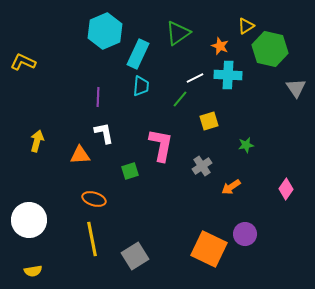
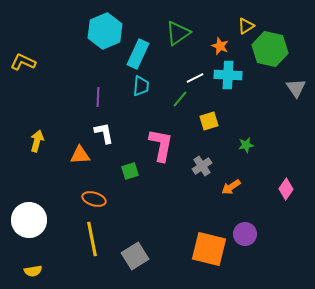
orange square: rotated 12 degrees counterclockwise
